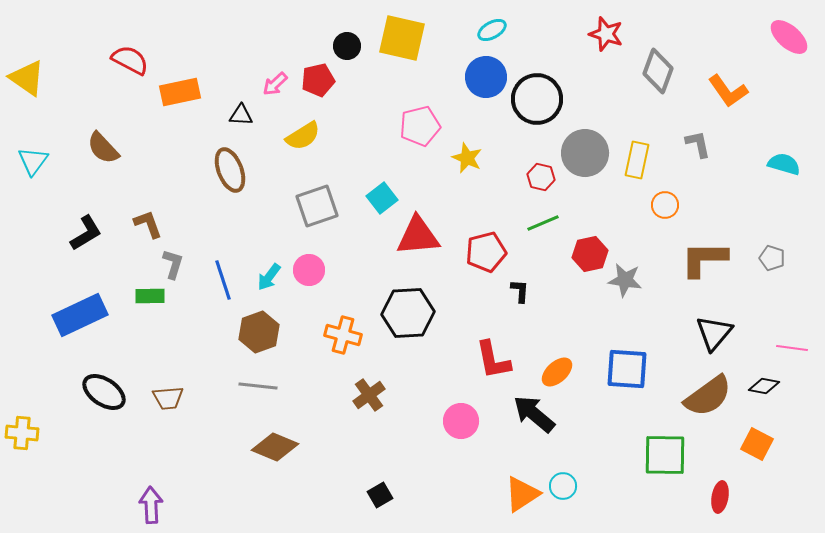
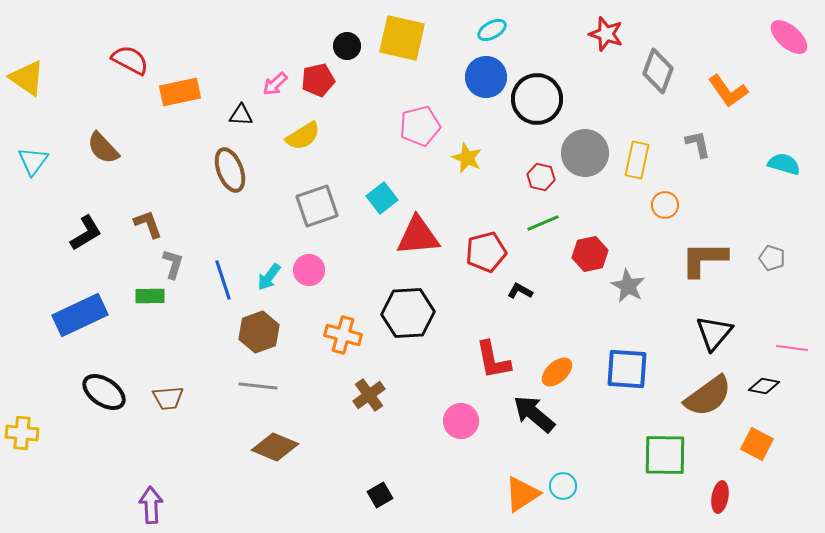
gray star at (625, 280): moved 3 px right, 6 px down; rotated 20 degrees clockwise
black L-shape at (520, 291): rotated 65 degrees counterclockwise
